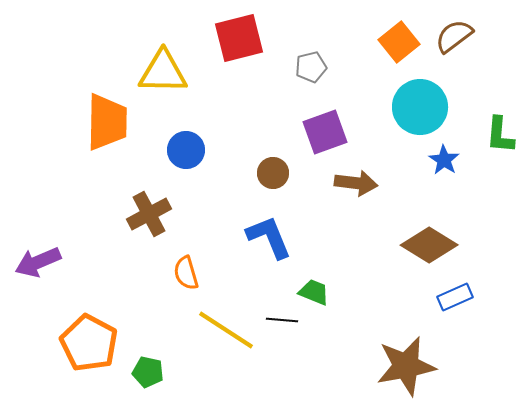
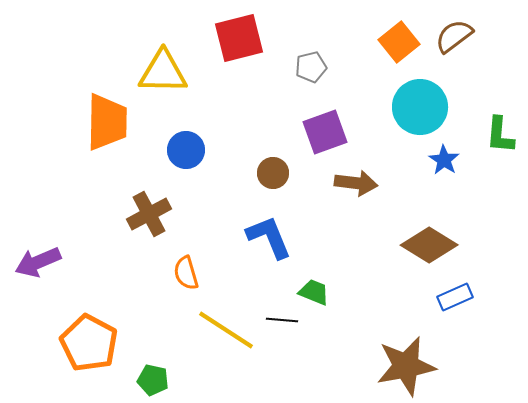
green pentagon: moved 5 px right, 8 px down
